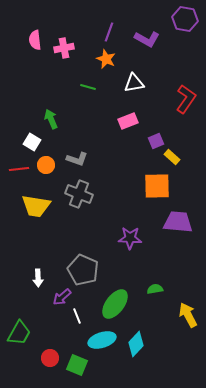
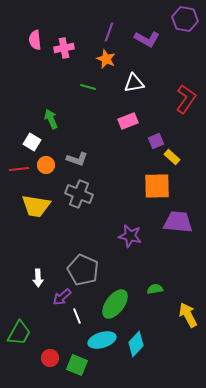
purple star: moved 2 px up; rotated 10 degrees clockwise
